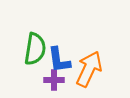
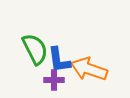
green semicircle: rotated 36 degrees counterclockwise
orange arrow: rotated 96 degrees counterclockwise
